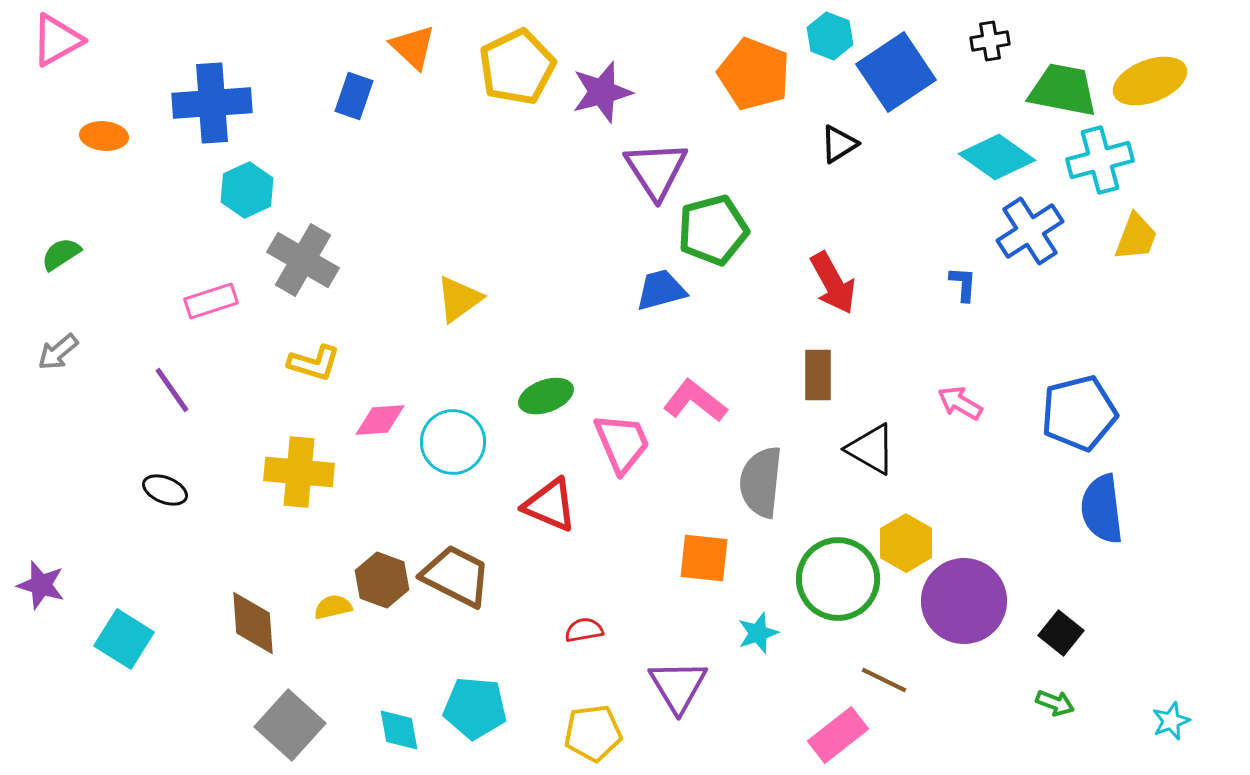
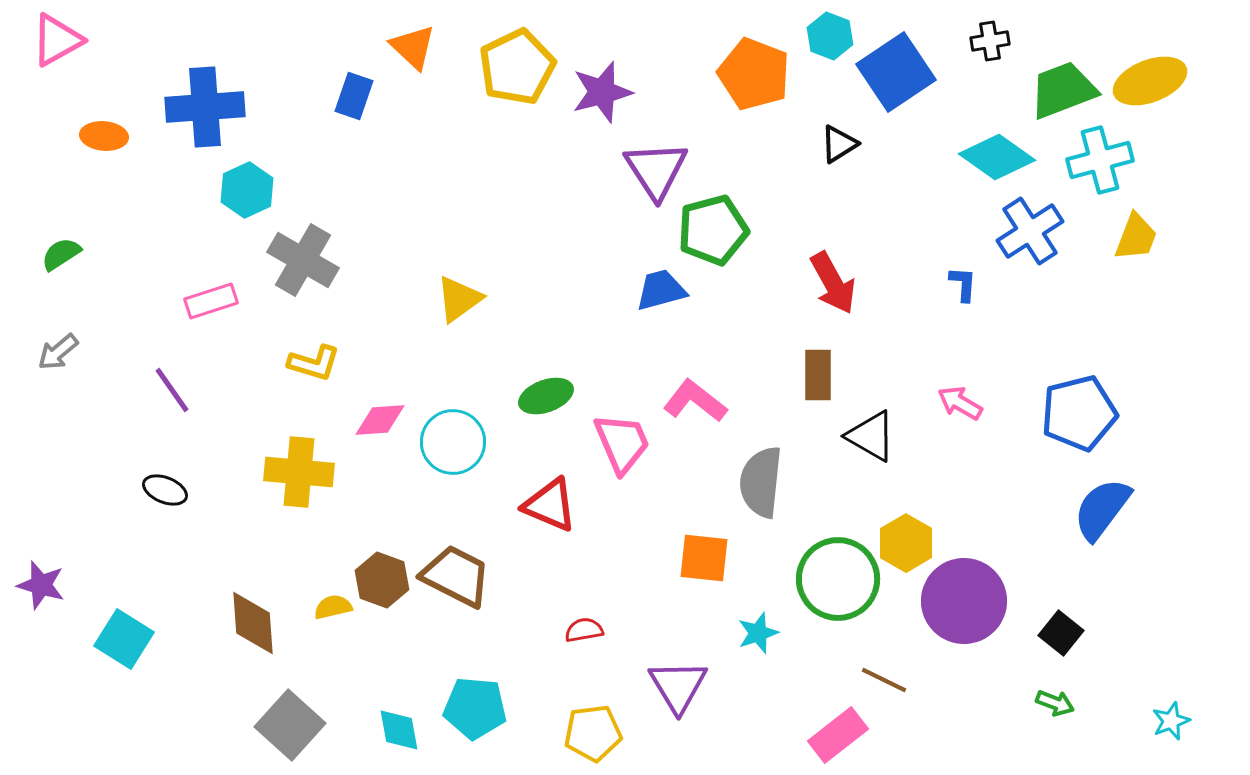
green trapezoid at (1063, 90): rotated 32 degrees counterclockwise
blue cross at (212, 103): moved 7 px left, 4 px down
black triangle at (871, 449): moved 13 px up
blue semicircle at (1102, 509): rotated 44 degrees clockwise
